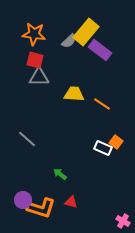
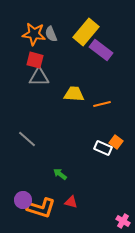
gray semicircle: moved 18 px left, 7 px up; rotated 112 degrees clockwise
purple rectangle: moved 1 px right
orange line: rotated 48 degrees counterclockwise
